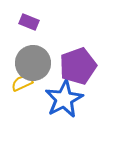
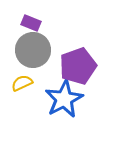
purple rectangle: moved 2 px right, 1 px down
gray circle: moved 13 px up
